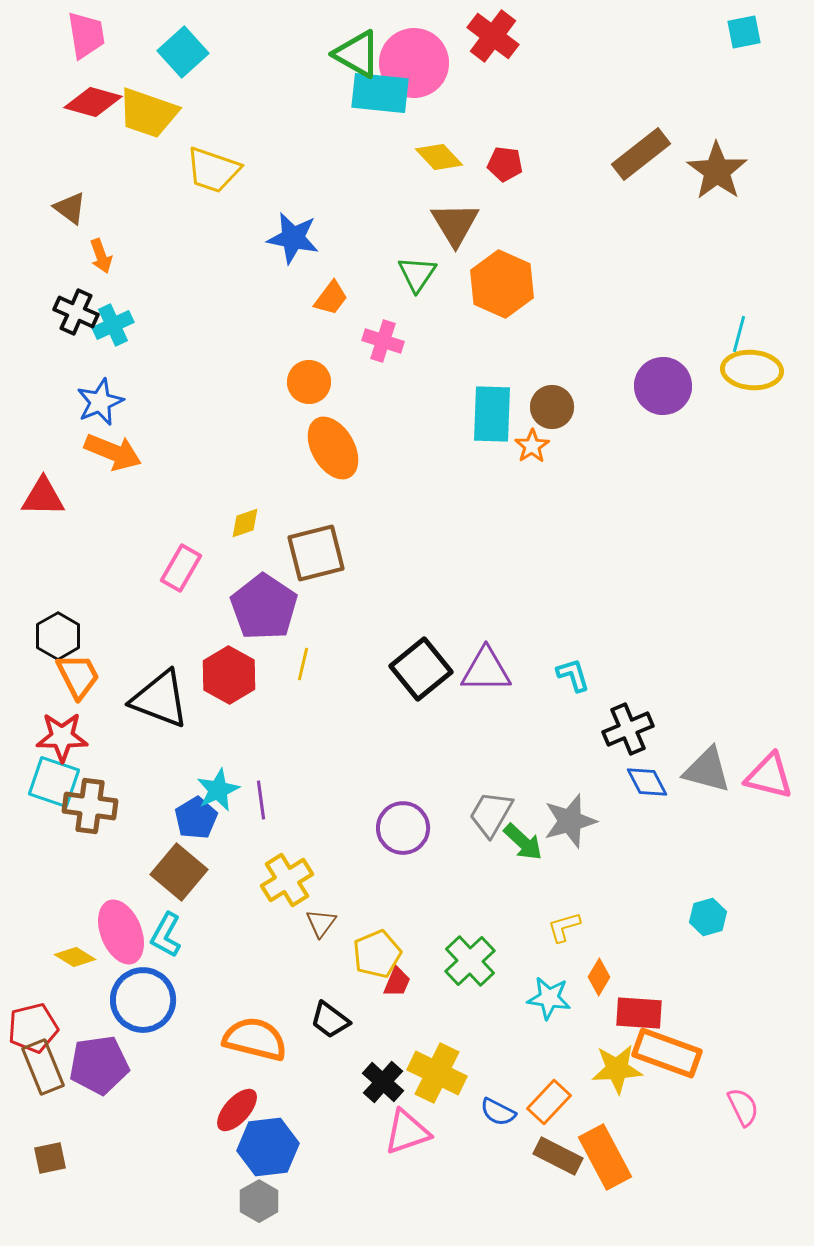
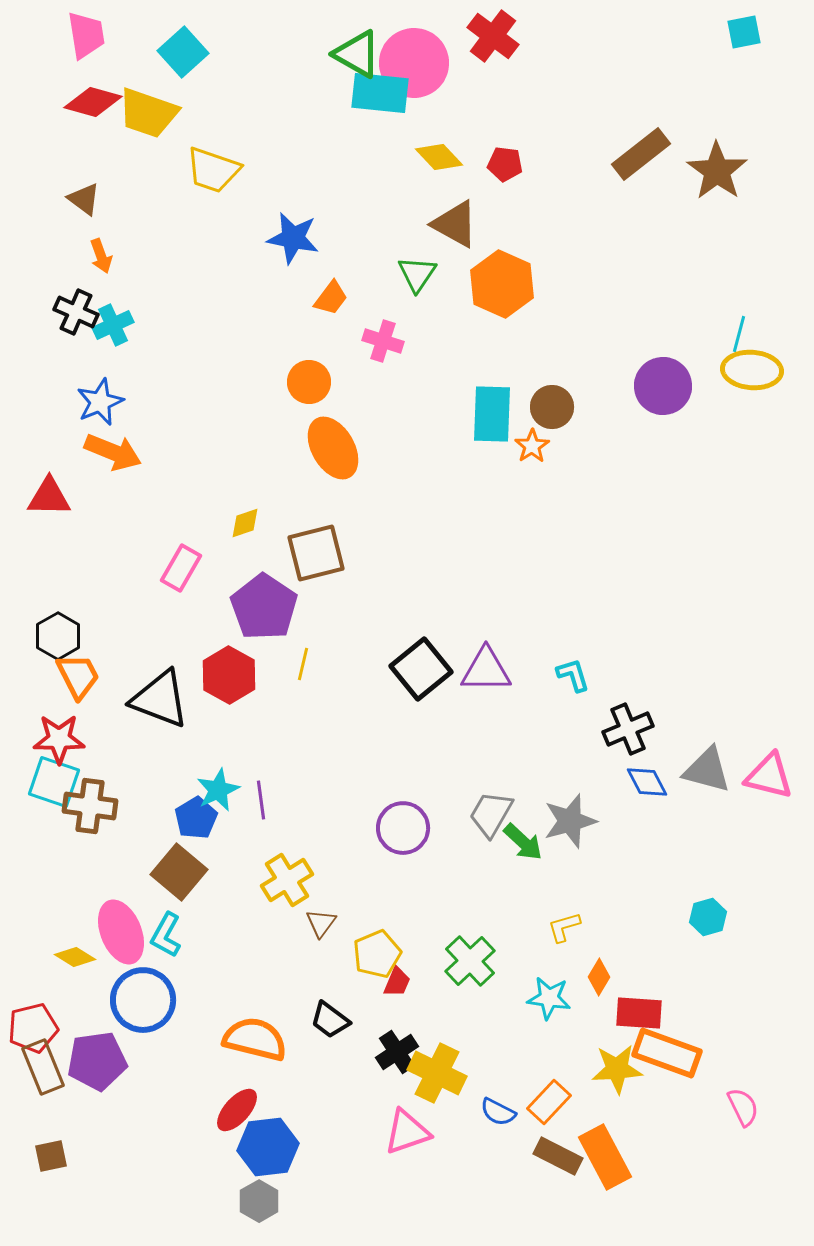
brown triangle at (70, 208): moved 14 px right, 9 px up
brown triangle at (455, 224): rotated 30 degrees counterclockwise
red triangle at (43, 497): moved 6 px right
red star at (62, 737): moved 3 px left, 2 px down
purple pentagon at (99, 1065): moved 2 px left, 4 px up
black cross at (383, 1082): moved 14 px right, 30 px up; rotated 15 degrees clockwise
brown square at (50, 1158): moved 1 px right, 2 px up
